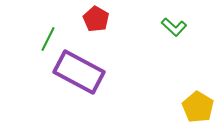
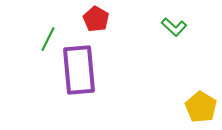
purple rectangle: moved 2 px up; rotated 57 degrees clockwise
yellow pentagon: moved 3 px right
